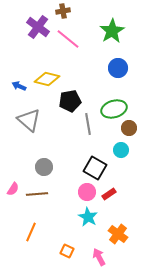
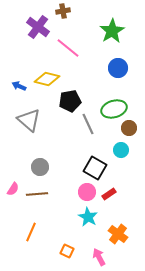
pink line: moved 9 px down
gray line: rotated 15 degrees counterclockwise
gray circle: moved 4 px left
